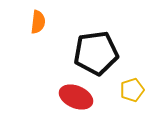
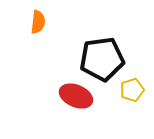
black pentagon: moved 6 px right, 6 px down
red ellipse: moved 1 px up
